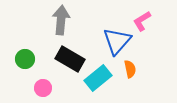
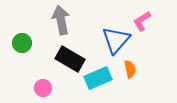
gray arrow: rotated 16 degrees counterclockwise
blue triangle: moved 1 px left, 1 px up
green circle: moved 3 px left, 16 px up
cyan rectangle: rotated 16 degrees clockwise
